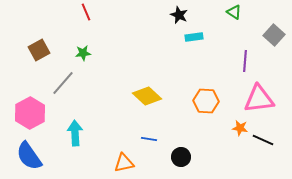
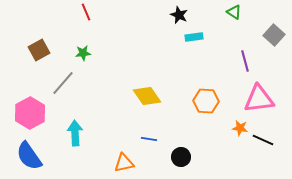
purple line: rotated 20 degrees counterclockwise
yellow diamond: rotated 12 degrees clockwise
